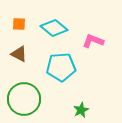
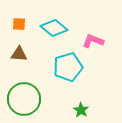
brown triangle: rotated 24 degrees counterclockwise
cyan pentagon: moved 7 px right; rotated 12 degrees counterclockwise
green star: rotated 14 degrees counterclockwise
